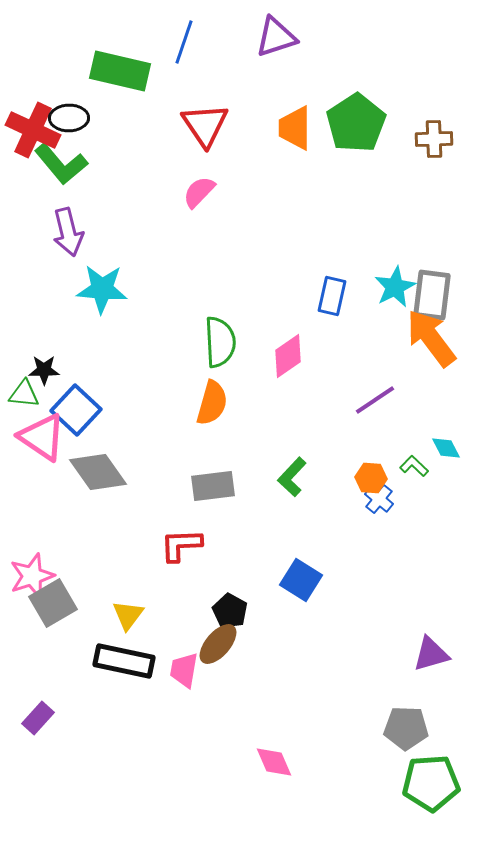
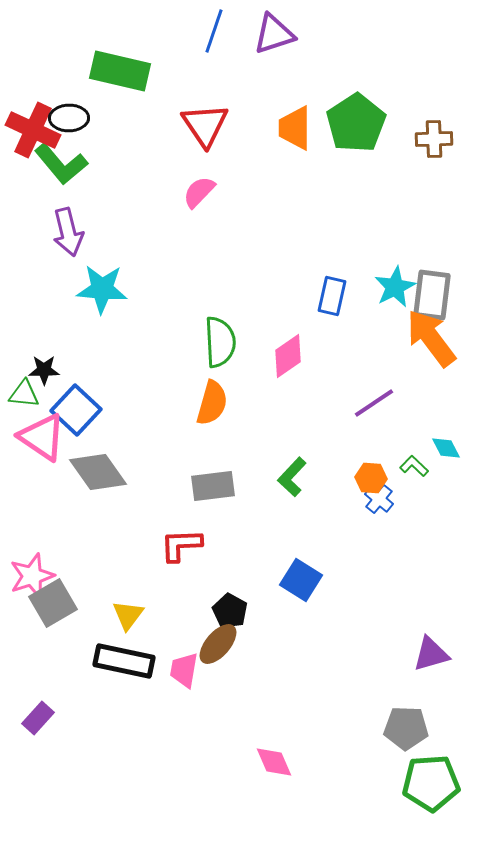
purple triangle at (276, 37): moved 2 px left, 3 px up
blue line at (184, 42): moved 30 px right, 11 px up
purple line at (375, 400): moved 1 px left, 3 px down
